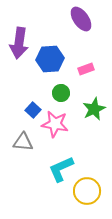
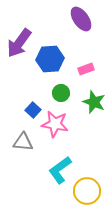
purple arrow: rotated 28 degrees clockwise
green star: moved 7 px up; rotated 25 degrees counterclockwise
cyan L-shape: moved 1 px left, 1 px down; rotated 12 degrees counterclockwise
